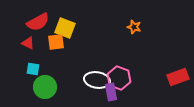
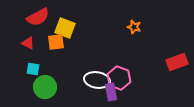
red semicircle: moved 5 px up
red rectangle: moved 1 px left, 15 px up
